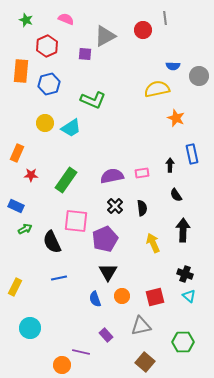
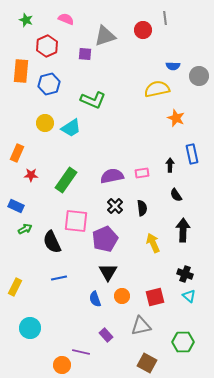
gray triangle at (105, 36): rotated 10 degrees clockwise
brown square at (145, 362): moved 2 px right, 1 px down; rotated 12 degrees counterclockwise
